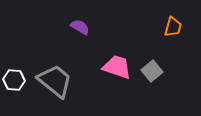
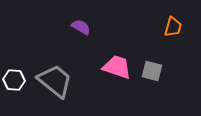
purple semicircle: moved 1 px right
gray square: rotated 35 degrees counterclockwise
